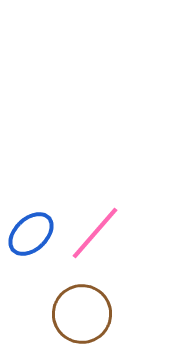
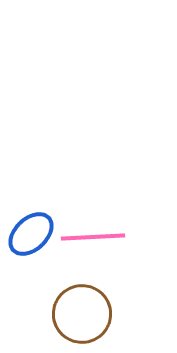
pink line: moved 2 px left, 4 px down; rotated 46 degrees clockwise
